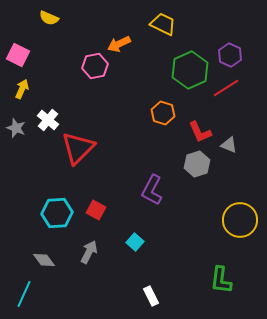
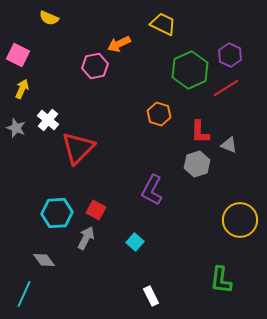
orange hexagon: moved 4 px left, 1 px down
red L-shape: rotated 25 degrees clockwise
gray arrow: moved 3 px left, 14 px up
